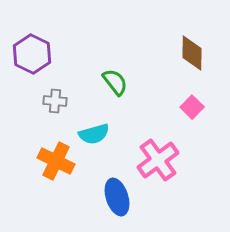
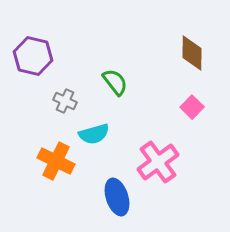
purple hexagon: moved 1 px right, 2 px down; rotated 12 degrees counterclockwise
gray cross: moved 10 px right; rotated 20 degrees clockwise
pink cross: moved 2 px down
